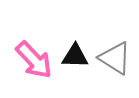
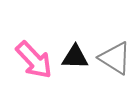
black triangle: moved 1 px down
